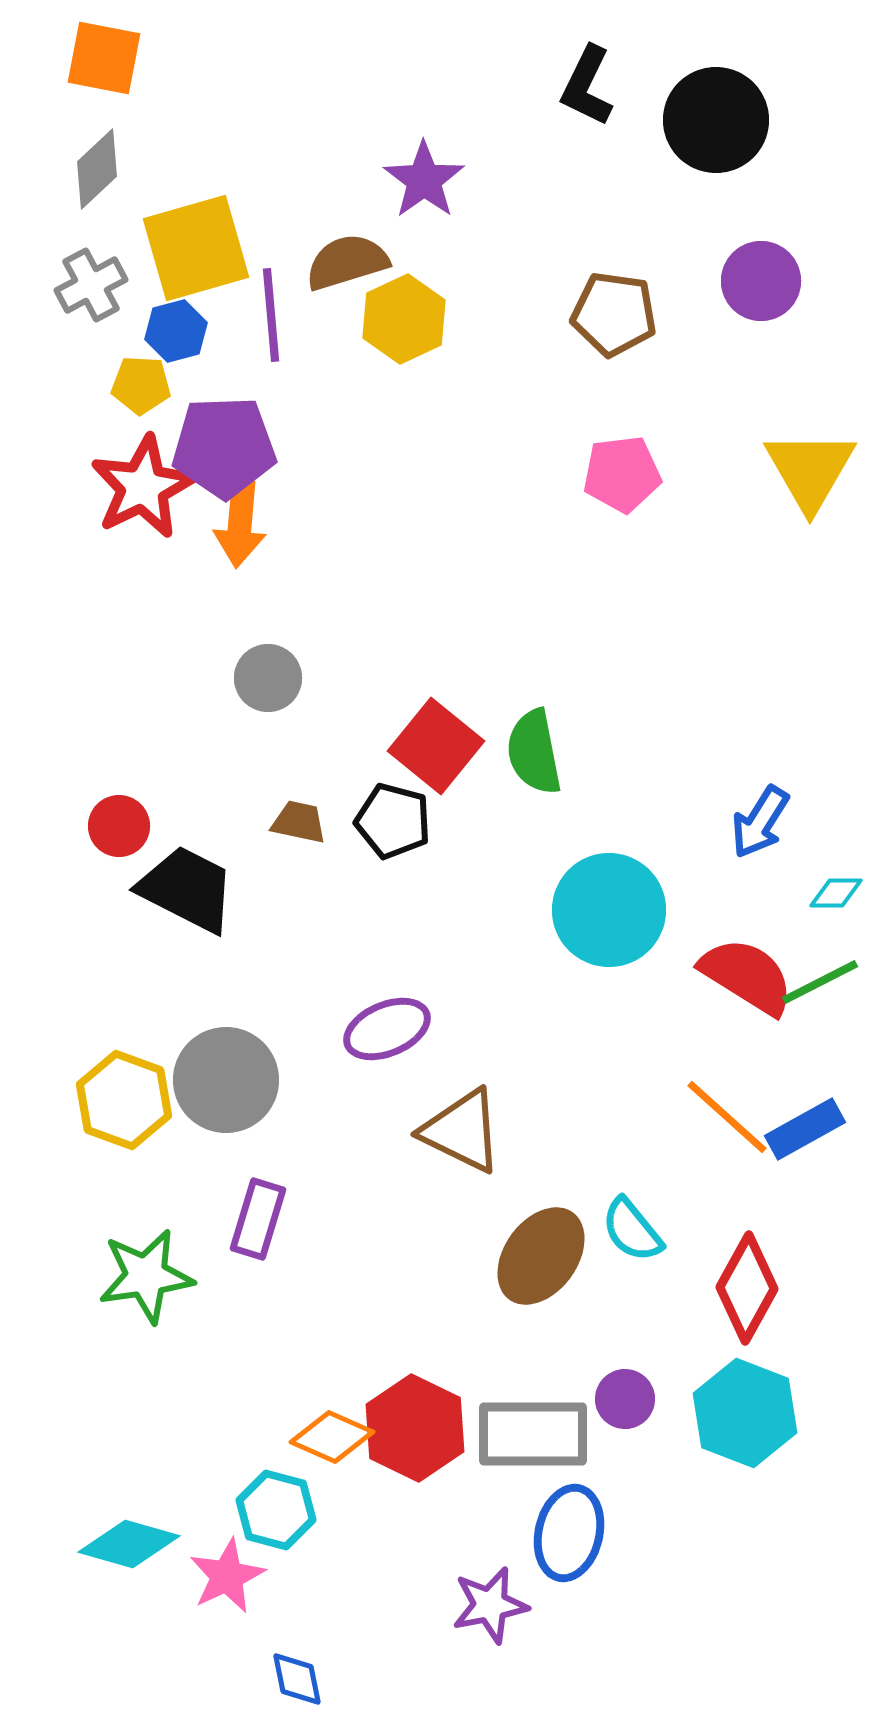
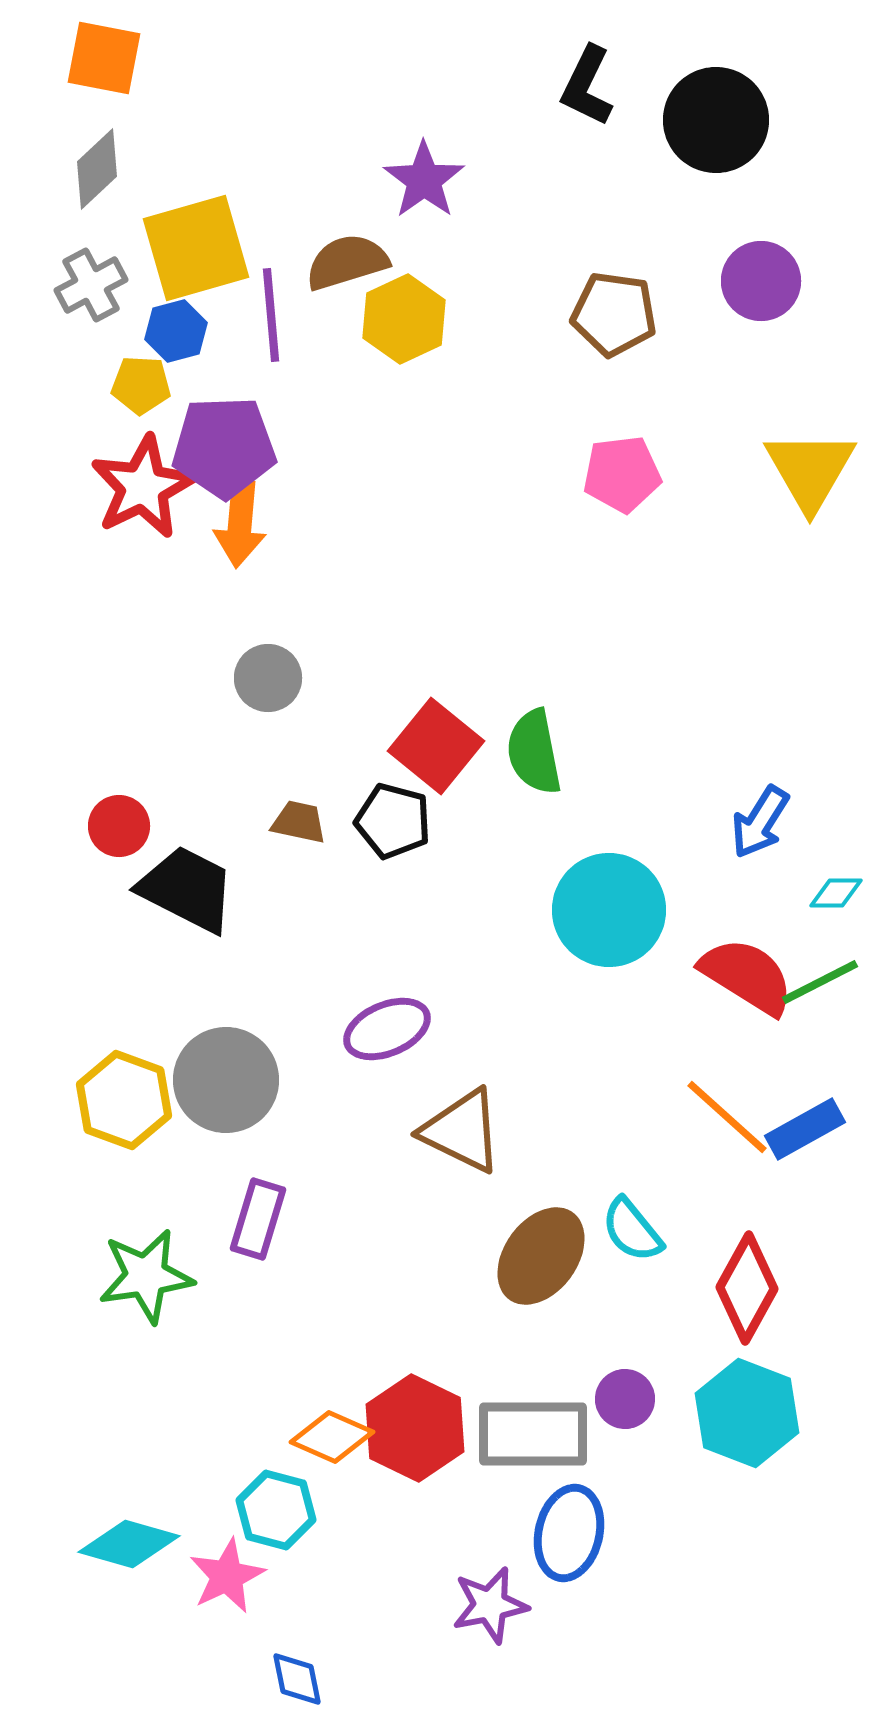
cyan hexagon at (745, 1413): moved 2 px right
